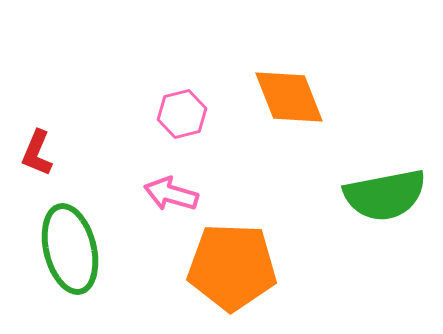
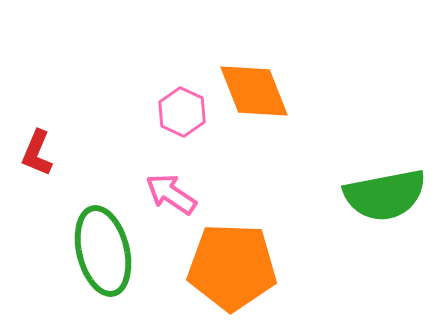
orange diamond: moved 35 px left, 6 px up
pink hexagon: moved 2 px up; rotated 21 degrees counterclockwise
pink arrow: rotated 18 degrees clockwise
green ellipse: moved 33 px right, 2 px down
